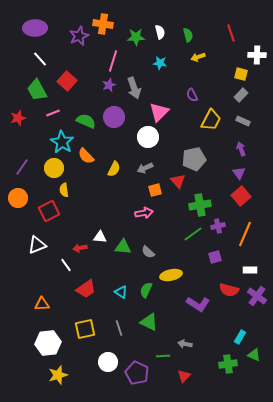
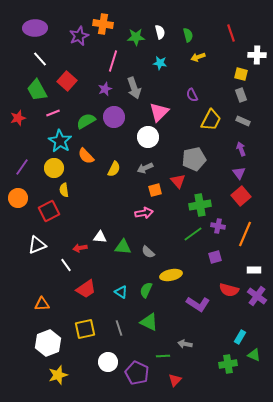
purple star at (109, 85): moved 4 px left, 4 px down
gray rectangle at (241, 95): rotated 64 degrees counterclockwise
green semicircle at (86, 121): rotated 54 degrees counterclockwise
cyan star at (62, 142): moved 2 px left, 1 px up
purple cross at (218, 226): rotated 24 degrees clockwise
white rectangle at (250, 270): moved 4 px right
white hexagon at (48, 343): rotated 15 degrees counterclockwise
red triangle at (184, 376): moved 9 px left, 4 px down
